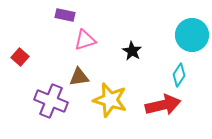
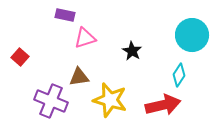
pink triangle: moved 2 px up
